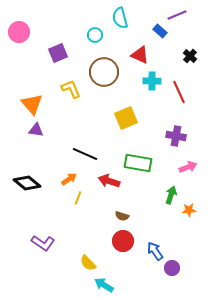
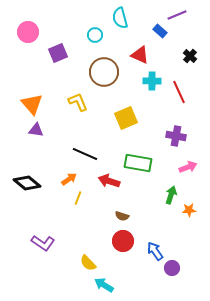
pink circle: moved 9 px right
yellow L-shape: moved 7 px right, 13 px down
